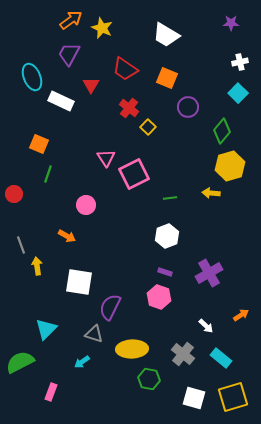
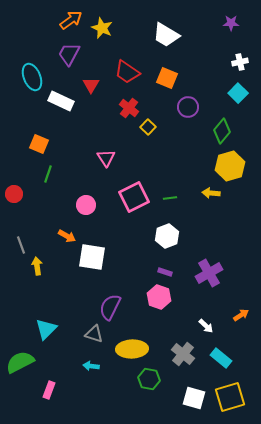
red trapezoid at (125, 69): moved 2 px right, 3 px down
pink square at (134, 174): moved 23 px down
white square at (79, 282): moved 13 px right, 25 px up
cyan arrow at (82, 362): moved 9 px right, 4 px down; rotated 42 degrees clockwise
pink rectangle at (51, 392): moved 2 px left, 2 px up
yellow square at (233, 397): moved 3 px left
